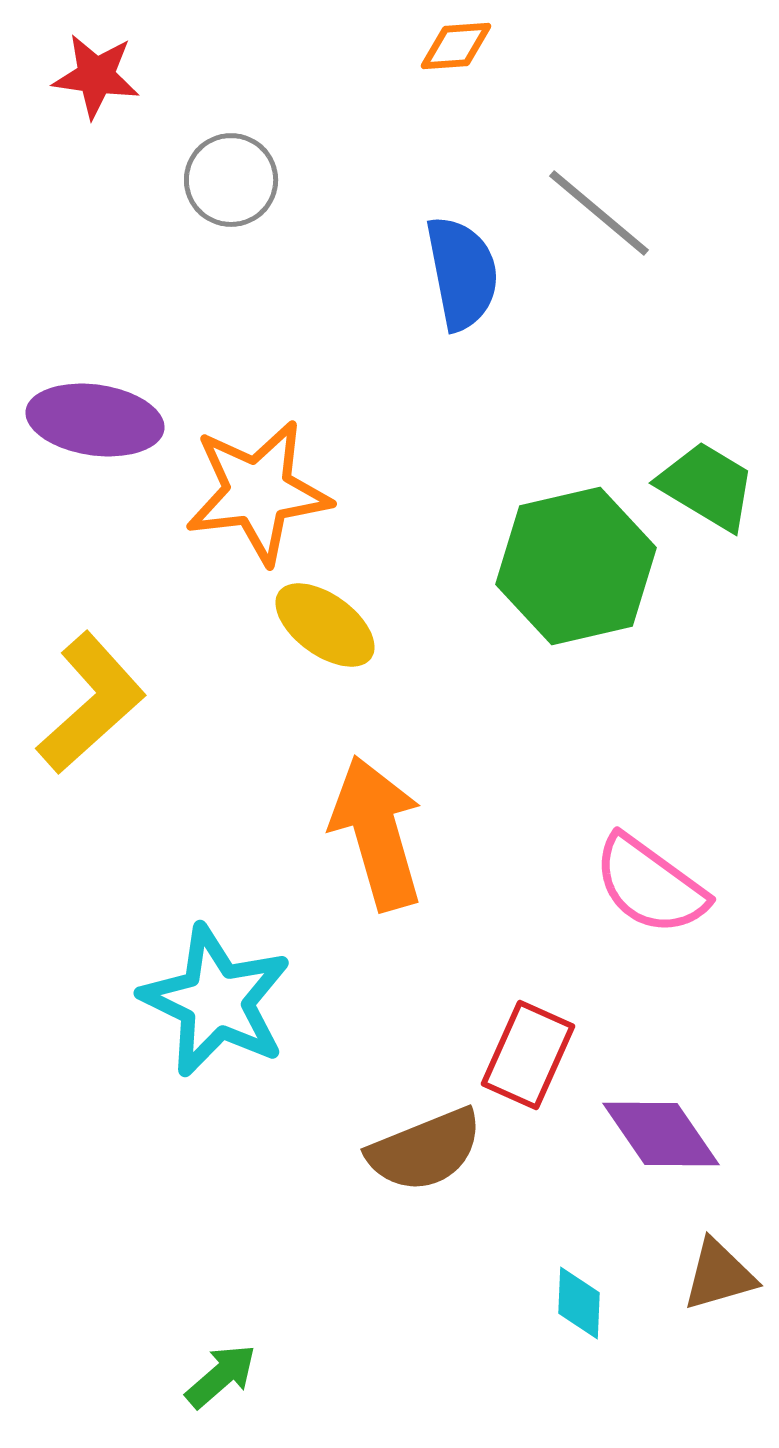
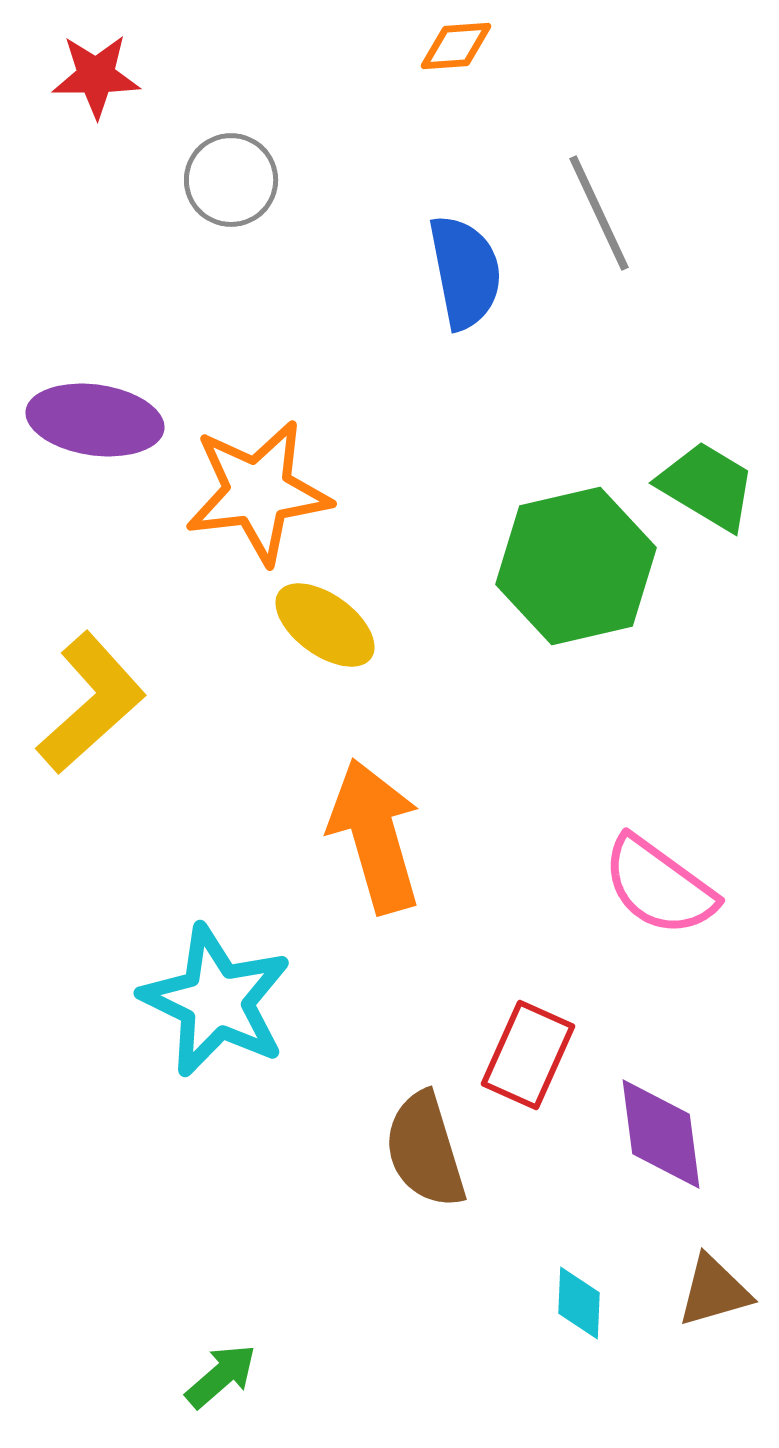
red star: rotated 8 degrees counterclockwise
gray line: rotated 25 degrees clockwise
blue semicircle: moved 3 px right, 1 px up
orange arrow: moved 2 px left, 3 px down
pink semicircle: moved 9 px right, 1 px down
purple diamond: rotated 27 degrees clockwise
brown semicircle: rotated 95 degrees clockwise
brown triangle: moved 5 px left, 16 px down
